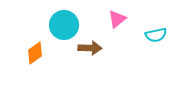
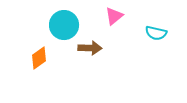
pink triangle: moved 3 px left, 3 px up
cyan semicircle: moved 2 px up; rotated 25 degrees clockwise
orange diamond: moved 4 px right, 5 px down
